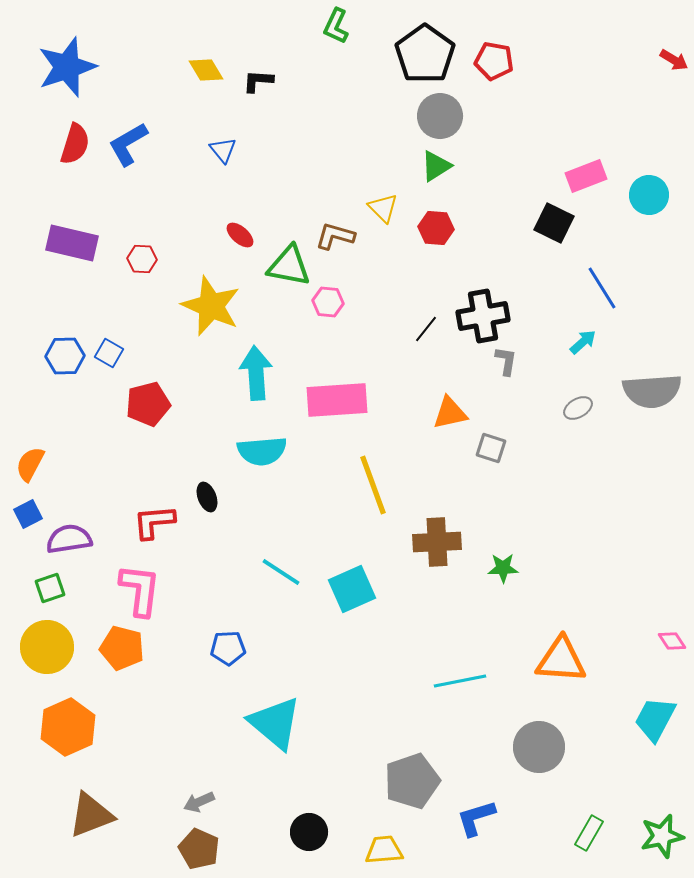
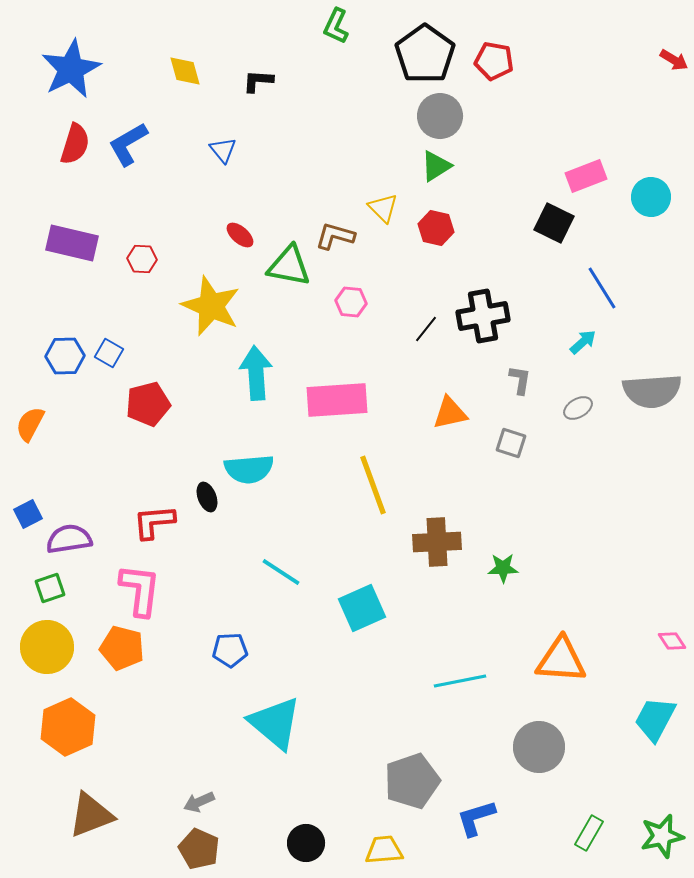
blue star at (67, 67): moved 4 px right, 2 px down; rotated 8 degrees counterclockwise
yellow diamond at (206, 70): moved 21 px left, 1 px down; rotated 15 degrees clockwise
cyan circle at (649, 195): moved 2 px right, 2 px down
red hexagon at (436, 228): rotated 8 degrees clockwise
pink hexagon at (328, 302): moved 23 px right
gray L-shape at (506, 361): moved 14 px right, 19 px down
gray square at (491, 448): moved 20 px right, 5 px up
cyan semicircle at (262, 451): moved 13 px left, 18 px down
orange semicircle at (30, 464): moved 40 px up
cyan square at (352, 589): moved 10 px right, 19 px down
blue pentagon at (228, 648): moved 2 px right, 2 px down
black circle at (309, 832): moved 3 px left, 11 px down
